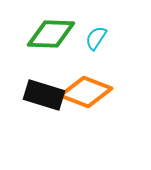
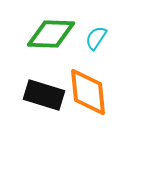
orange diamond: moved 2 px right; rotated 63 degrees clockwise
